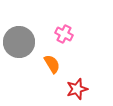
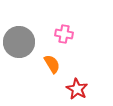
pink cross: rotated 18 degrees counterclockwise
red star: rotated 25 degrees counterclockwise
